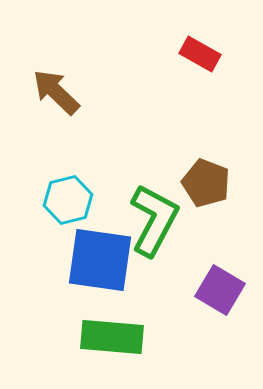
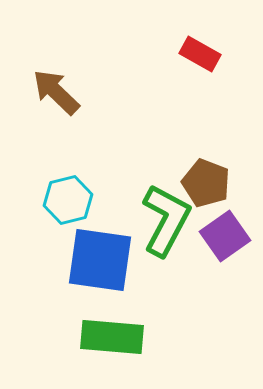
green L-shape: moved 12 px right
purple square: moved 5 px right, 54 px up; rotated 24 degrees clockwise
